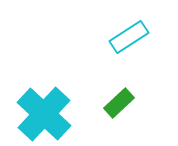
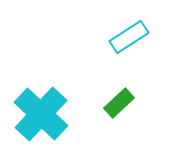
cyan cross: moved 3 px left
